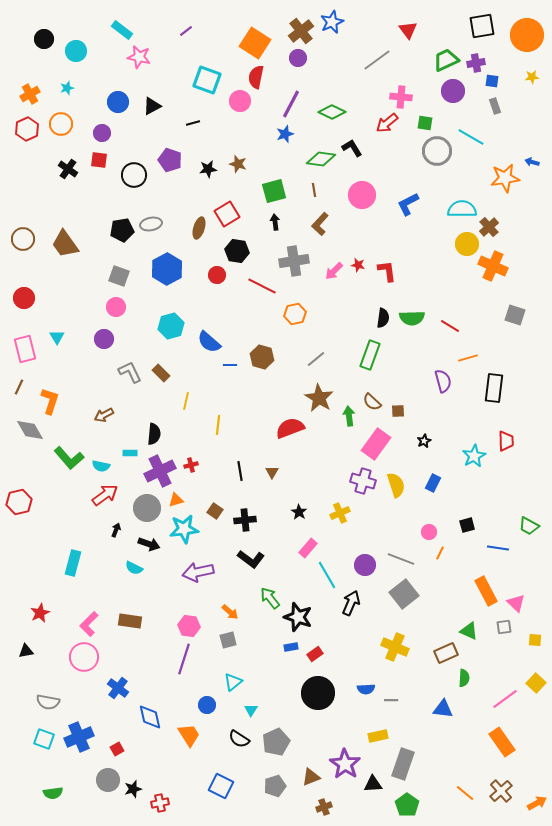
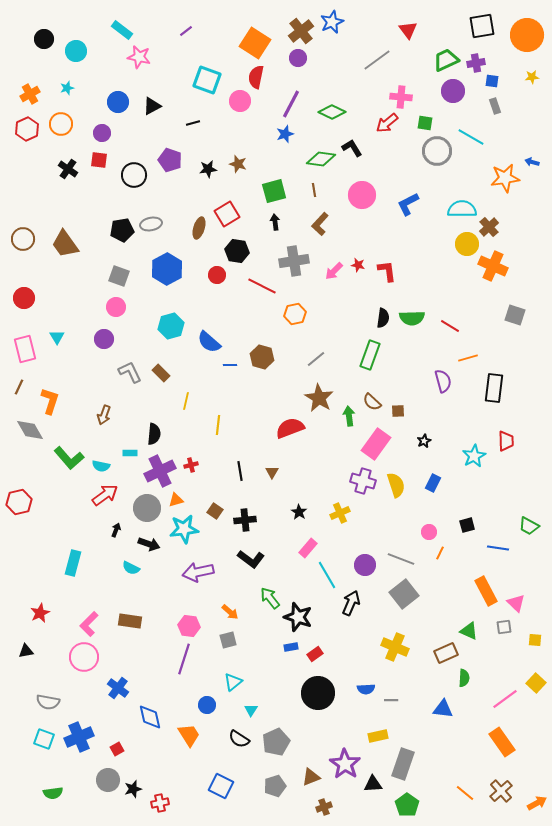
brown arrow at (104, 415): rotated 42 degrees counterclockwise
cyan semicircle at (134, 568): moved 3 px left
